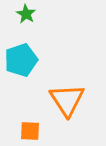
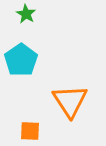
cyan pentagon: rotated 16 degrees counterclockwise
orange triangle: moved 3 px right, 1 px down
